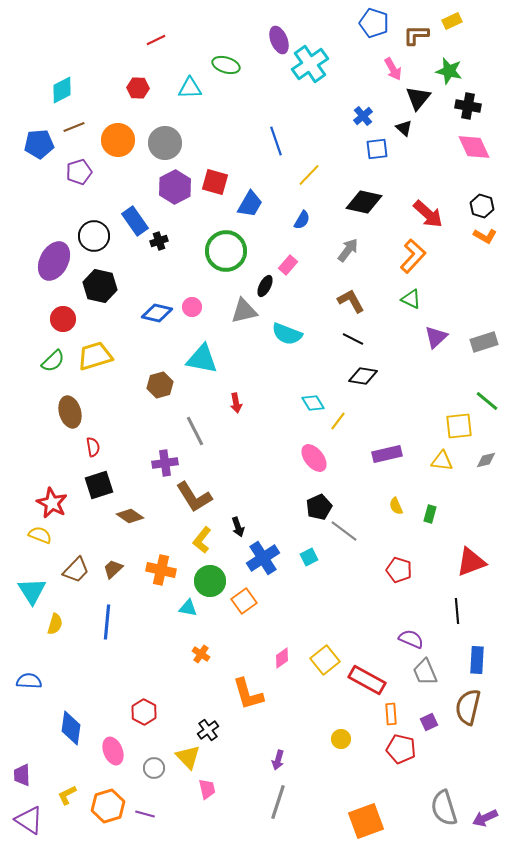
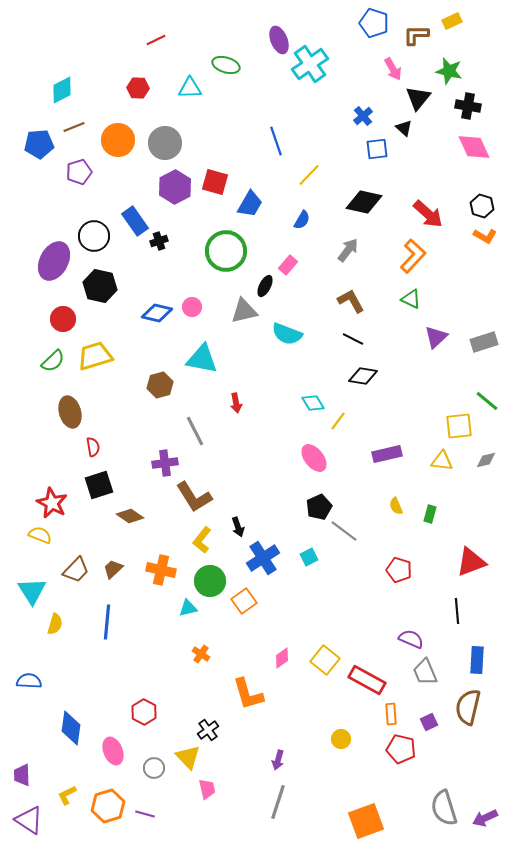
cyan triangle at (188, 608): rotated 24 degrees counterclockwise
yellow square at (325, 660): rotated 12 degrees counterclockwise
